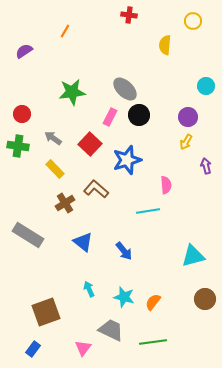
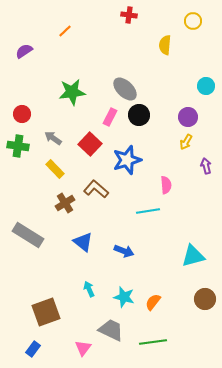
orange line: rotated 16 degrees clockwise
blue arrow: rotated 30 degrees counterclockwise
